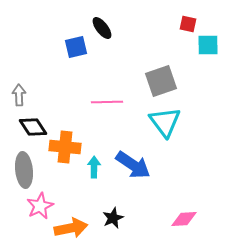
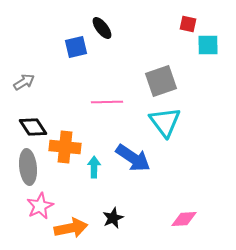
gray arrow: moved 5 px right, 13 px up; rotated 60 degrees clockwise
blue arrow: moved 7 px up
gray ellipse: moved 4 px right, 3 px up
